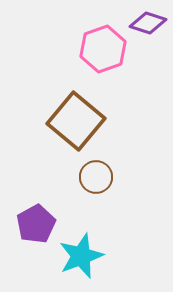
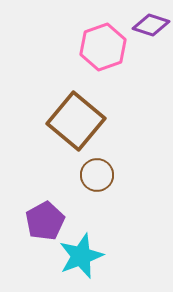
purple diamond: moved 3 px right, 2 px down
pink hexagon: moved 2 px up
brown circle: moved 1 px right, 2 px up
purple pentagon: moved 9 px right, 3 px up
